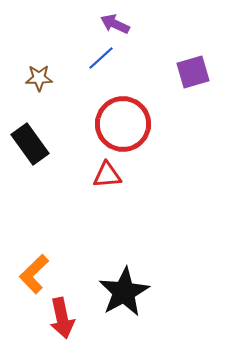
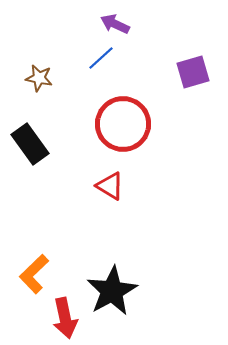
brown star: rotated 12 degrees clockwise
red triangle: moved 3 px right, 11 px down; rotated 36 degrees clockwise
black star: moved 12 px left, 1 px up
red arrow: moved 3 px right
